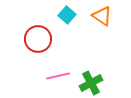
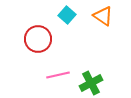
orange triangle: moved 1 px right
pink line: moved 1 px up
